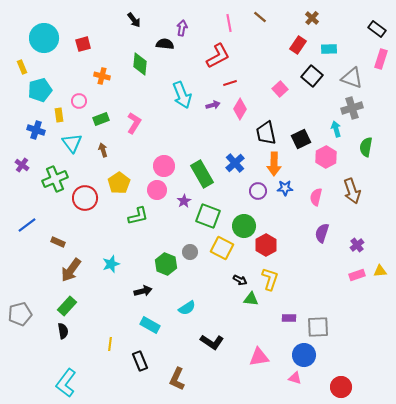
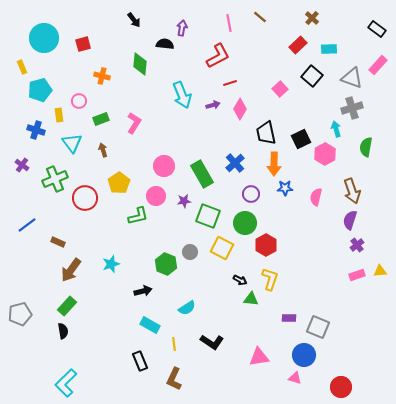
red rectangle at (298, 45): rotated 12 degrees clockwise
pink rectangle at (381, 59): moved 3 px left, 6 px down; rotated 24 degrees clockwise
pink hexagon at (326, 157): moved 1 px left, 3 px up
pink circle at (157, 190): moved 1 px left, 6 px down
purple circle at (258, 191): moved 7 px left, 3 px down
purple star at (184, 201): rotated 24 degrees clockwise
green circle at (244, 226): moved 1 px right, 3 px up
purple semicircle at (322, 233): moved 28 px right, 13 px up
gray square at (318, 327): rotated 25 degrees clockwise
yellow line at (110, 344): moved 64 px right; rotated 16 degrees counterclockwise
brown L-shape at (177, 379): moved 3 px left
cyan L-shape at (66, 383): rotated 8 degrees clockwise
